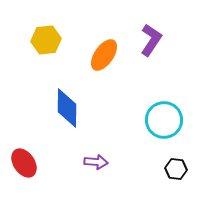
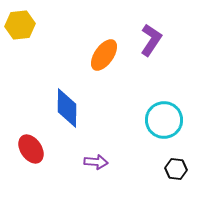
yellow hexagon: moved 26 px left, 15 px up
red ellipse: moved 7 px right, 14 px up
